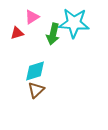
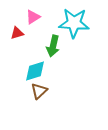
pink triangle: moved 1 px right
green arrow: moved 12 px down
brown triangle: moved 3 px right, 1 px down
